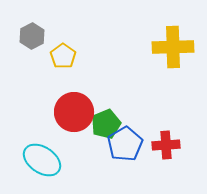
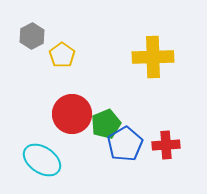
yellow cross: moved 20 px left, 10 px down
yellow pentagon: moved 1 px left, 1 px up
red circle: moved 2 px left, 2 px down
